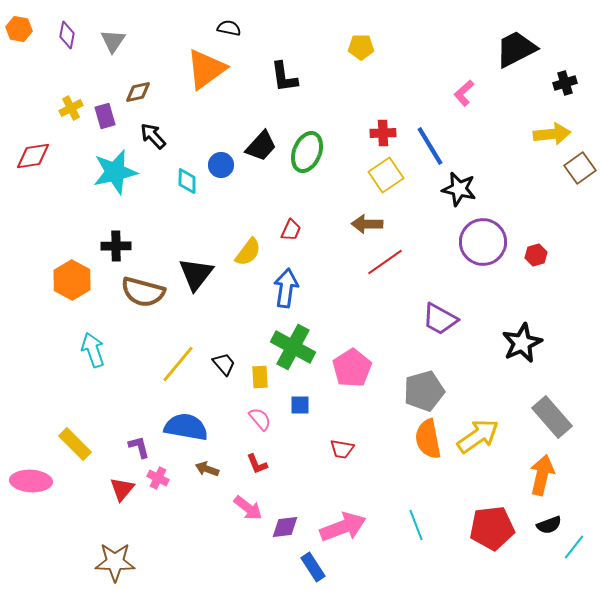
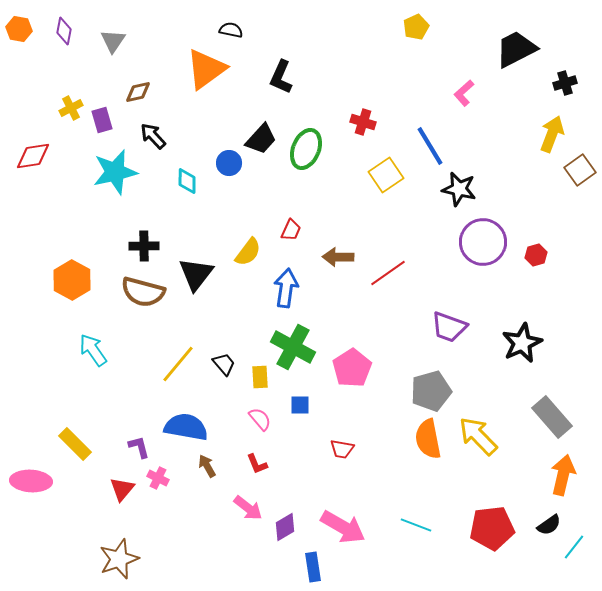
black semicircle at (229, 28): moved 2 px right, 2 px down
purple diamond at (67, 35): moved 3 px left, 4 px up
yellow pentagon at (361, 47): moved 55 px right, 20 px up; rotated 25 degrees counterclockwise
black L-shape at (284, 77): moved 3 px left; rotated 32 degrees clockwise
purple rectangle at (105, 116): moved 3 px left, 4 px down
red cross at (383, 133): moved 20 px left, 11 px up; rotated 20 degrees clockwise
yellow arrow at (552, 134): rotated 63 degrees counterclockwise
black trapezoid at (261, 146): moved 7 px up
green ellipse at (307, 152): moved 1 px left, 3 px up
blue circle at (221, 165): moved 8 px right, 2 px up
brown square at (580, 168): moved 2 px down
brown arrow at (367, 224): moved 29 px left, 33 px down
black cross at (116, 246): moved 28 px right
red line at (385, 262): moved 3 px right, 11 px down
purple trapezoid at (440, 319): moved 9 px right, 8 px down; rotated 9 degrees counterclockwise
cyan arrow at (93, 350): rotated 16 degrees counterclockwise
gray pentagon at (424, 391): moved 7 px right
yellow arrow at (478, 436): rotated 99 degrees counterclockwise
brown arrow at (207, 469): moved 3 px up; rotated 40 degrees clockwise
orange arrow at (542, 475): moved 21 px right
cyan line at (416, 525): rotated 48 degrees counterclockwise
black semicircle at (549, 525): rotated 15 degrees counterclockwise
purple diamond at (285, 527): rotated 24 degrees counterclockwise
pink arrow at (343, 527): rotated 51 degrees clockwise
brown star at (115, 562): moved 4 px right, 3 px up; rotated 21 degrees counterclockwise
blue rectangle at (313, 567): rotated 24 degrees clockwise
